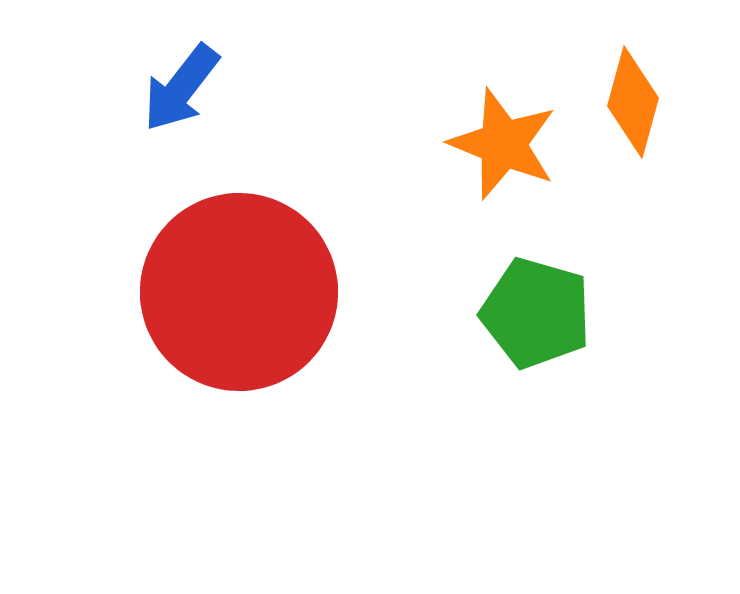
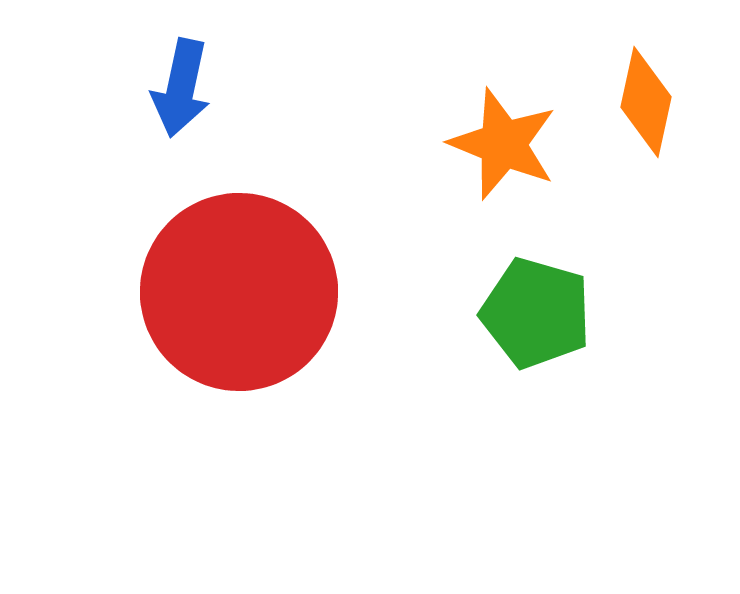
blue arrow: rotated 26 degrees counterclockwise
orange diamond: moved 13 px right; rotated 3 degrees counterclockwise
